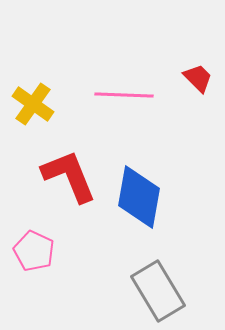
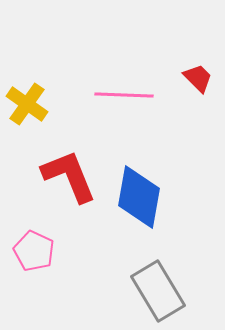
yellow cross: moved 6 px left
